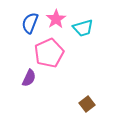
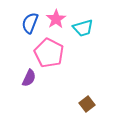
pink pentagon: rotated 20 degrees counterclockwise
